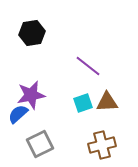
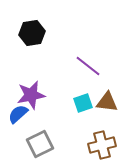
brown triangle: rotated 10 degrees clockwise
